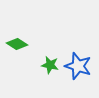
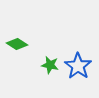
blue star: rotated 16 degrees clockwise
